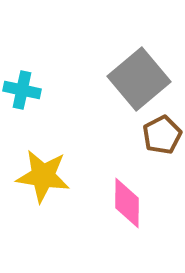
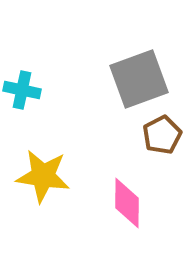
gray square: rotated 20 degrees clockwise
